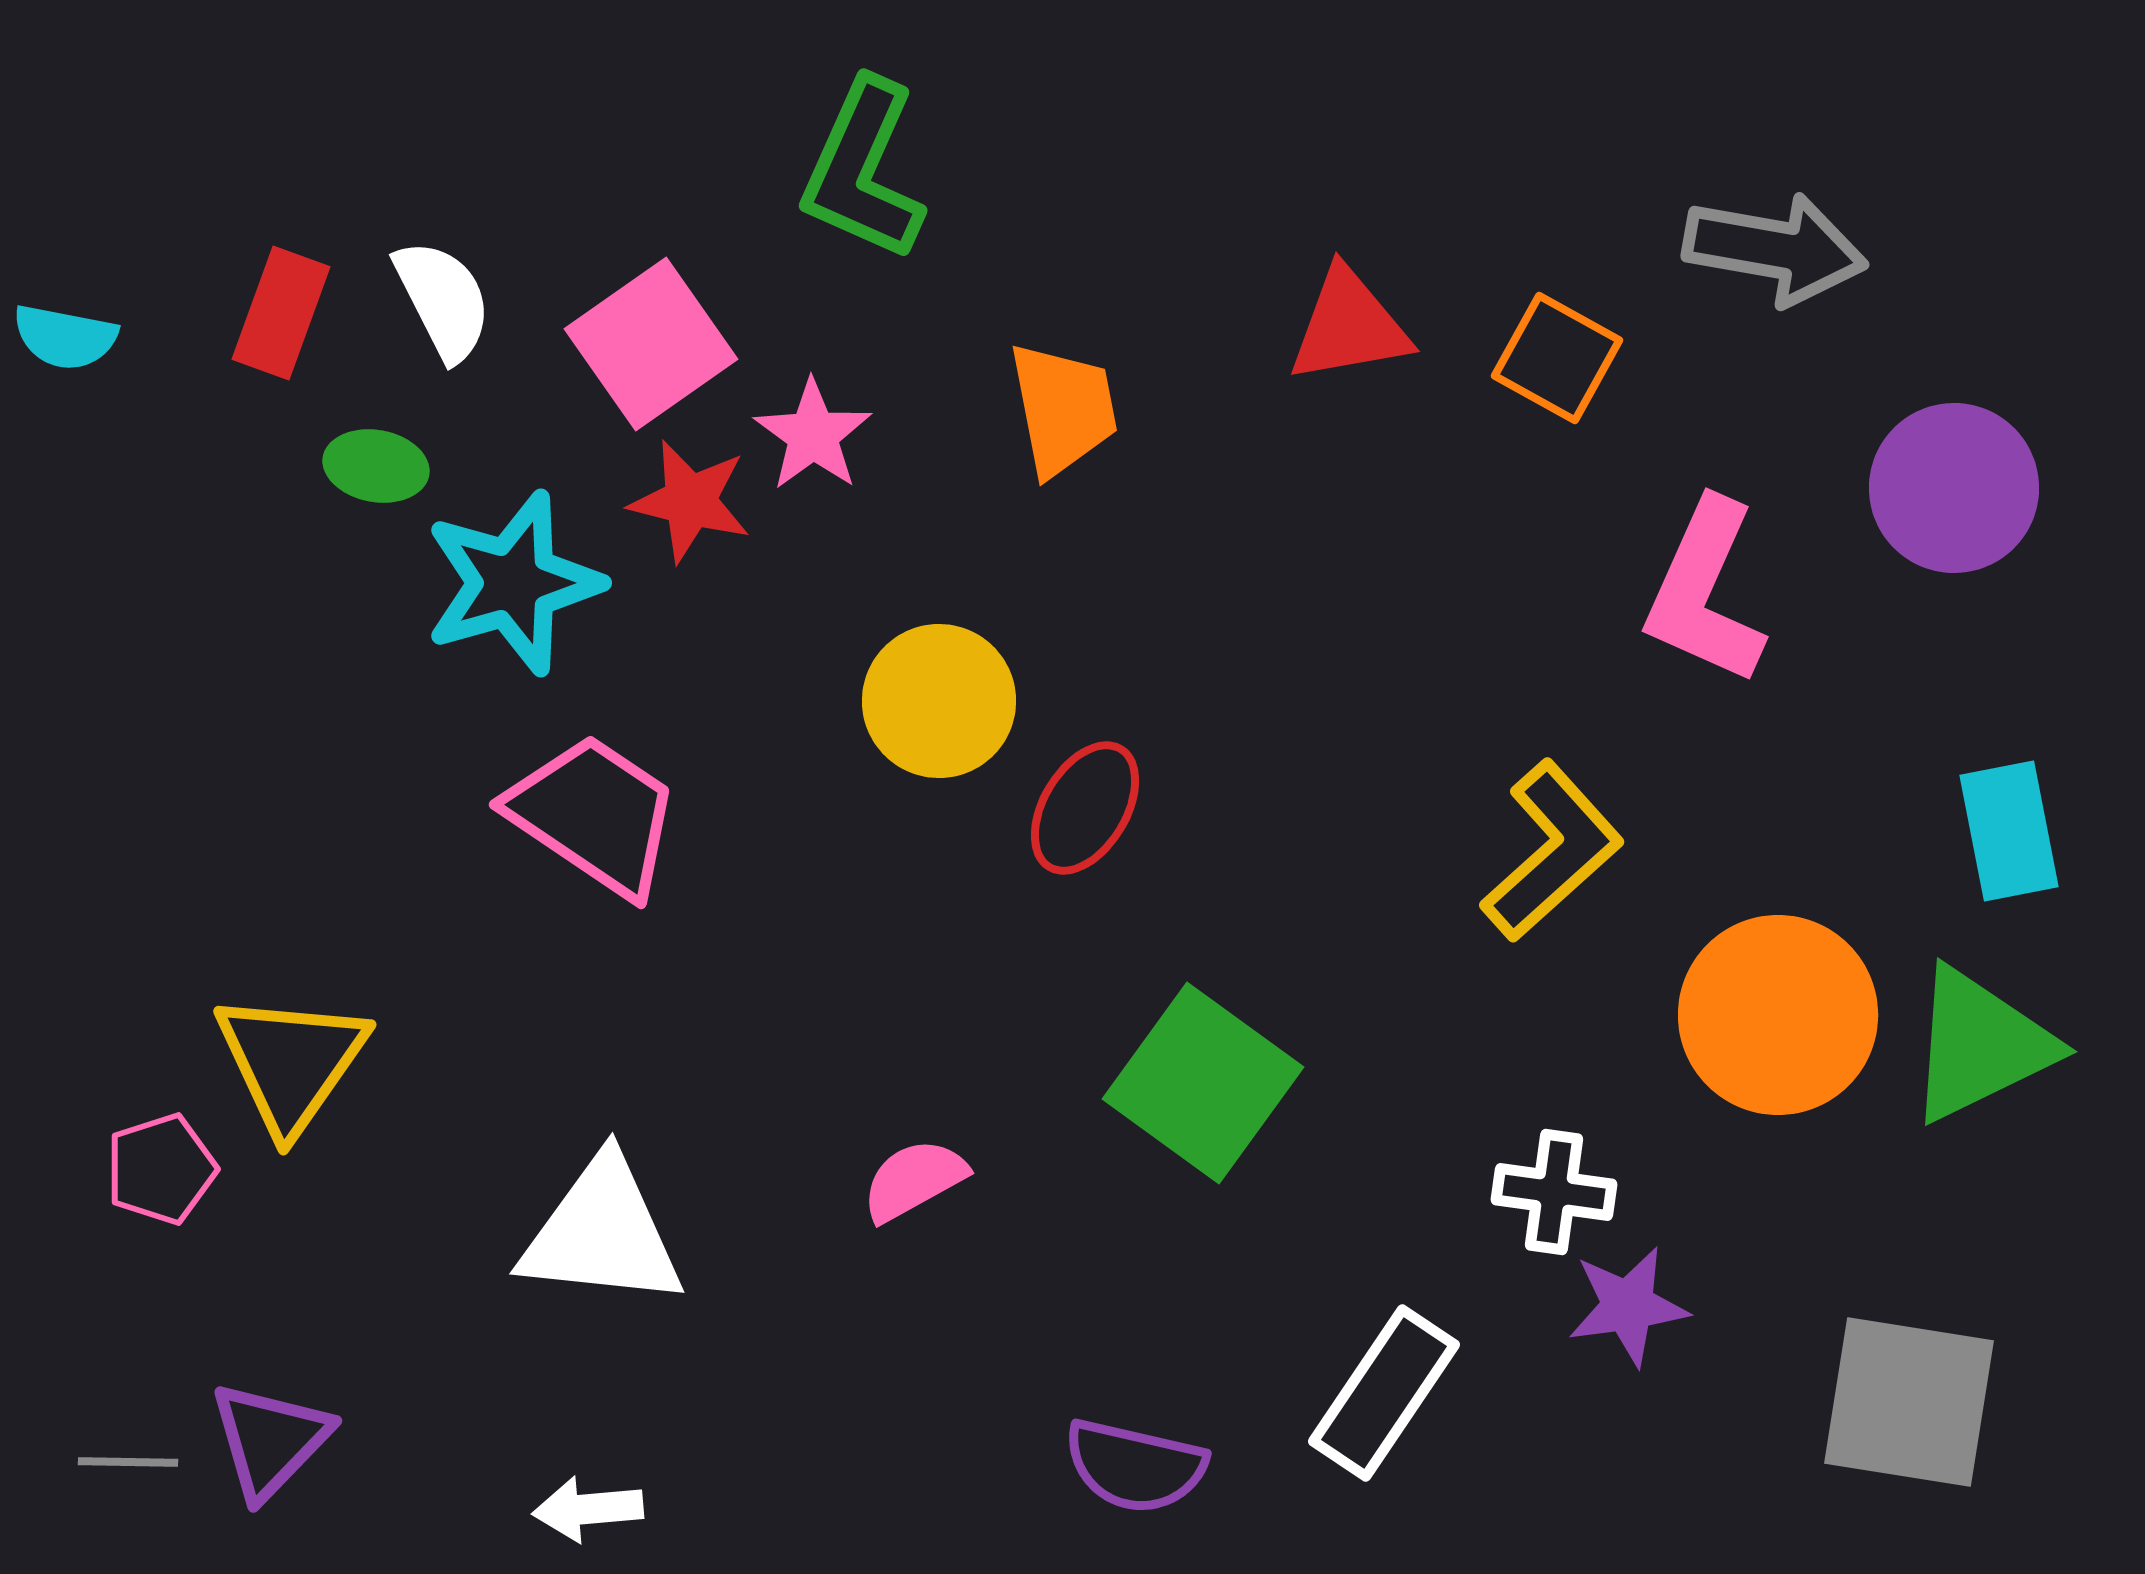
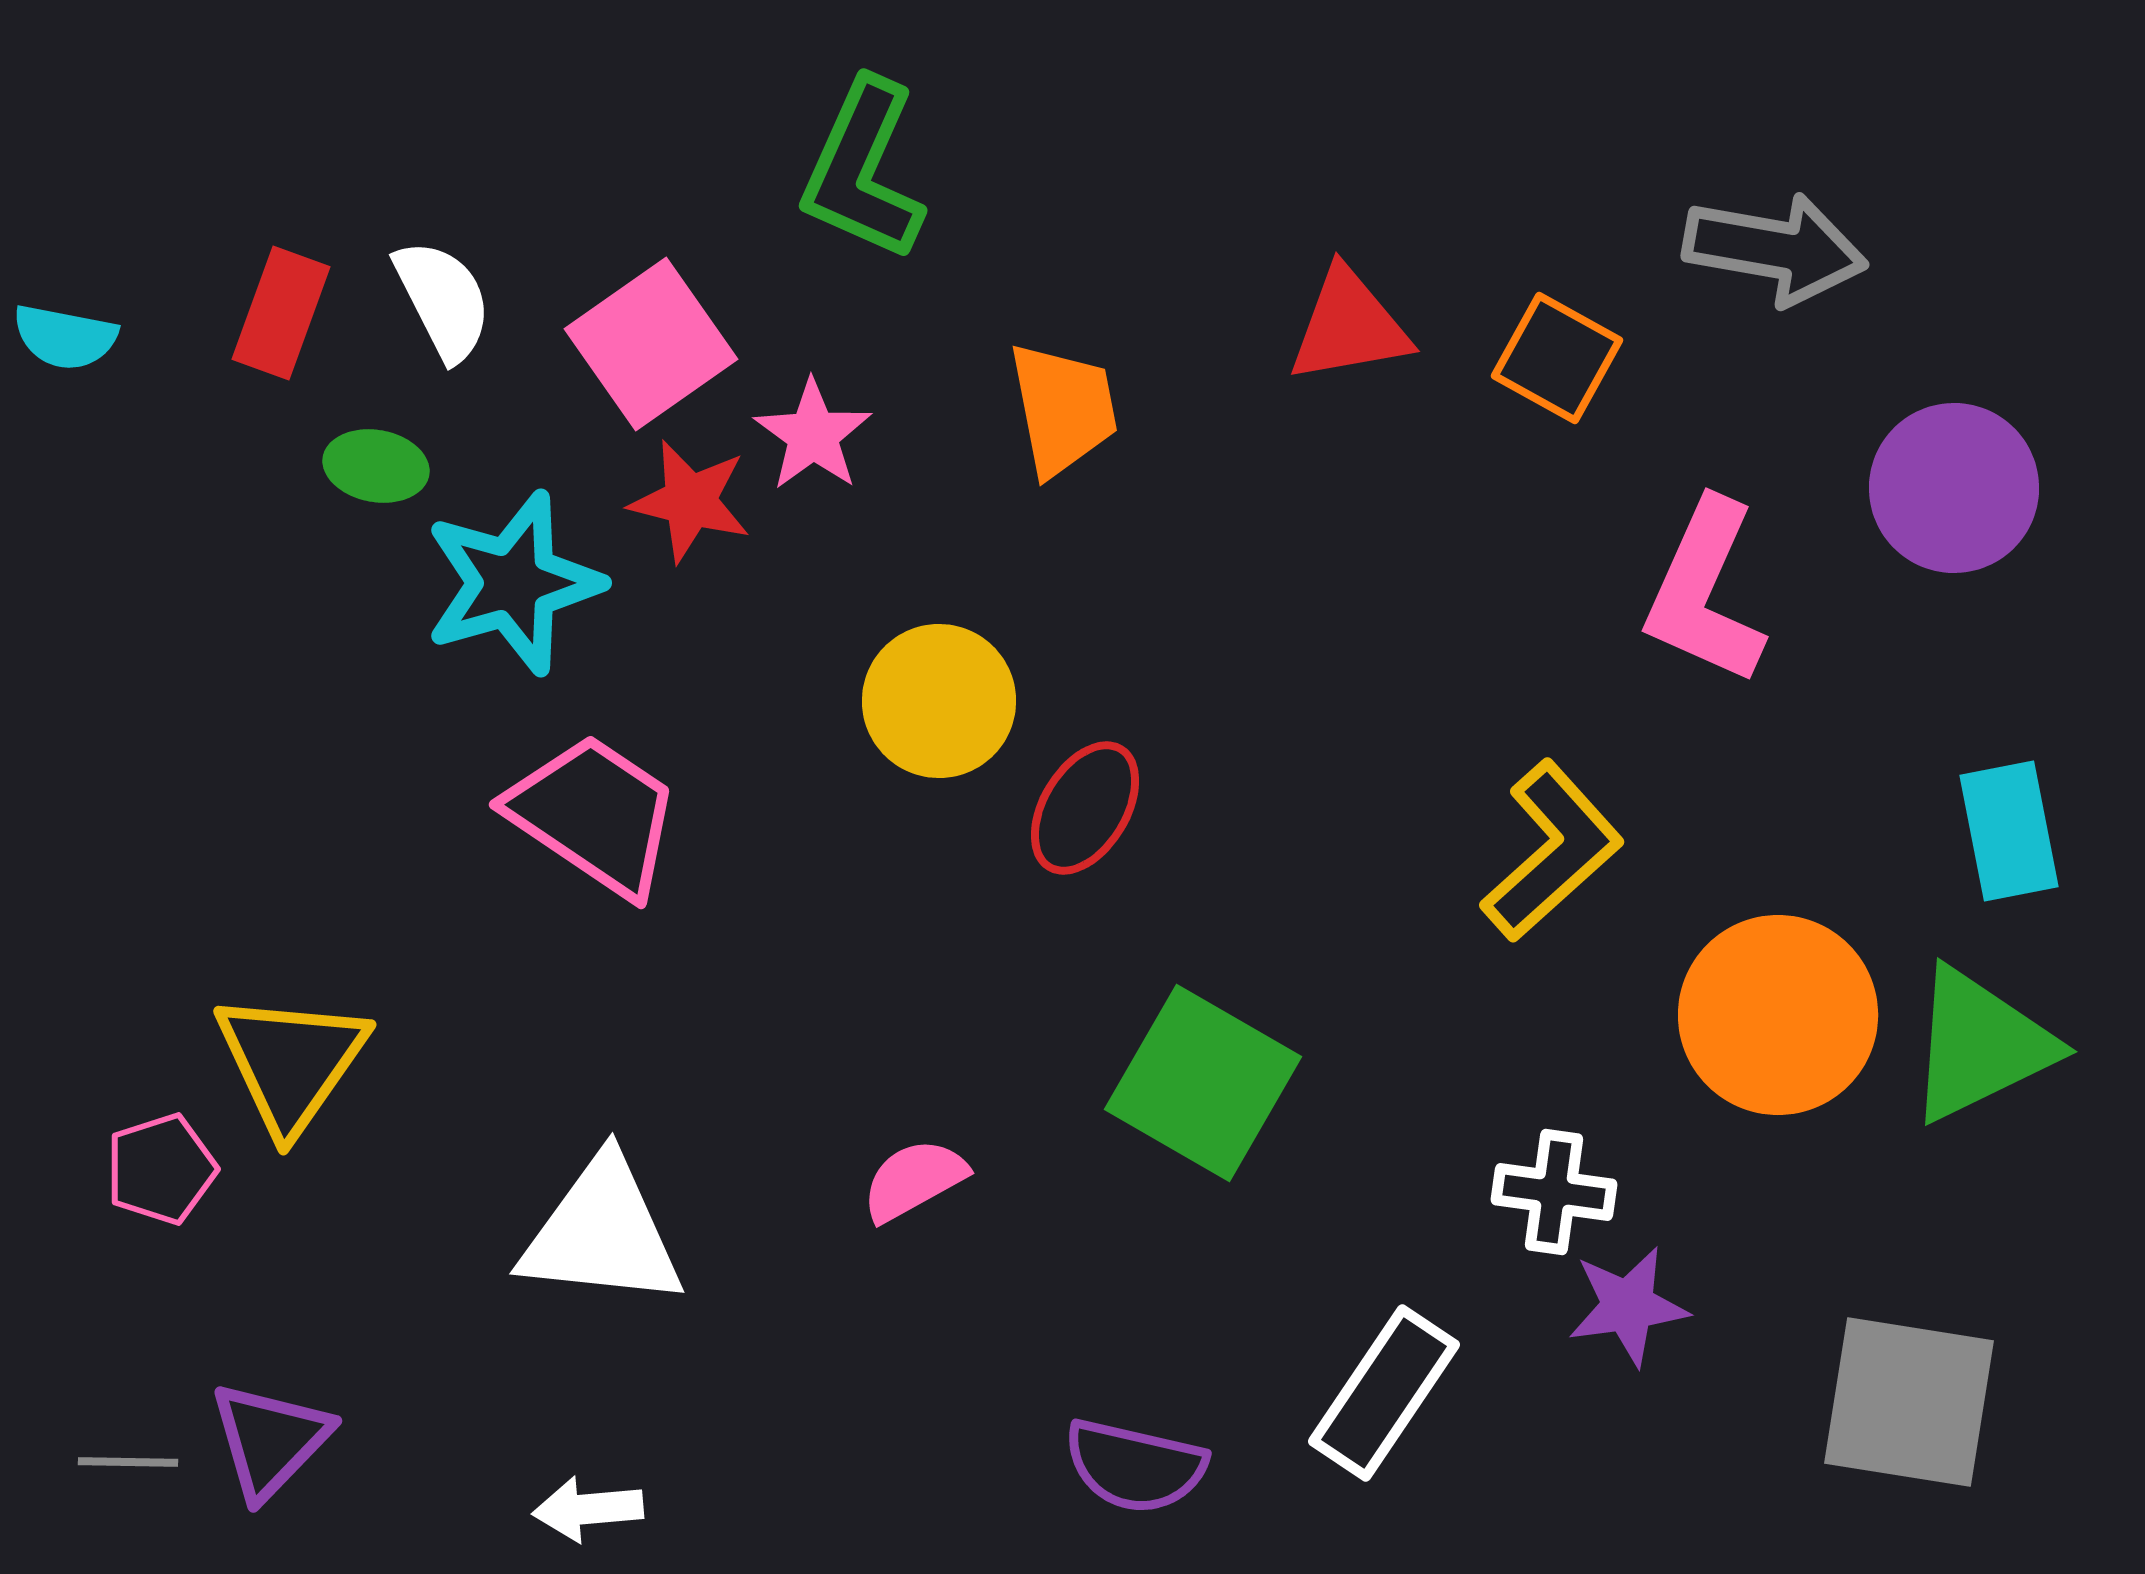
green square: rotated 6 degrees counterclockwise
